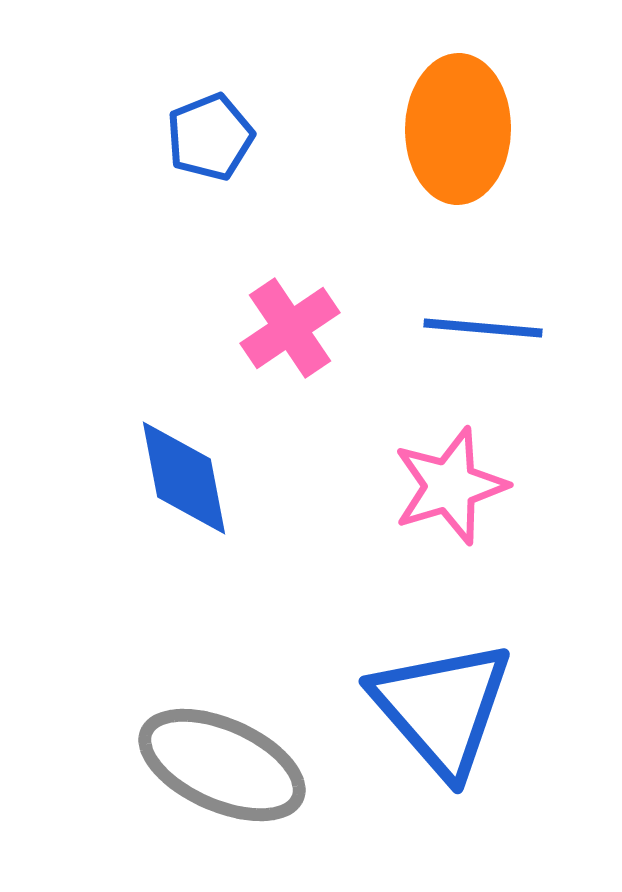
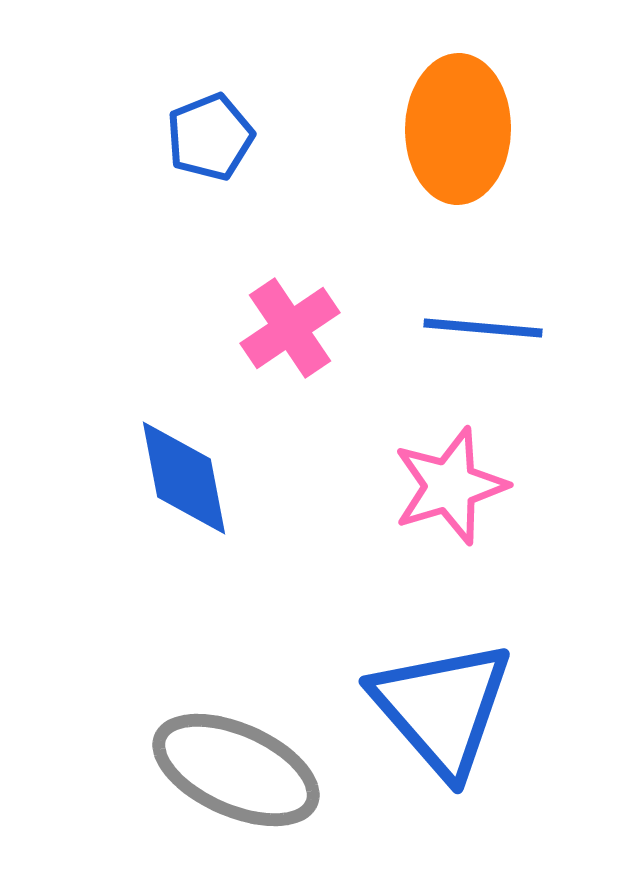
gray ellipse: moved 14 px right, 5 px down
